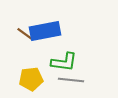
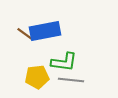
yellow pentagon: moved 6 px right, 2 px up
